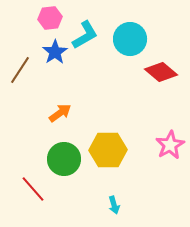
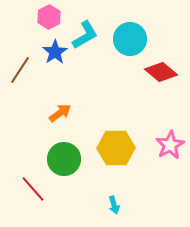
pink hexagon: moved 1 px left, 1 px up; rotated 20 degrees counterclockwise
yellow hexagon: moved 8 px right, 2 px up
